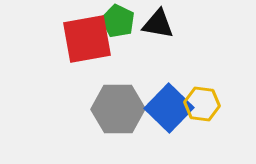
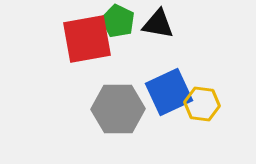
blue square: moved 16 px up; rotated 21 degrees clockwise
